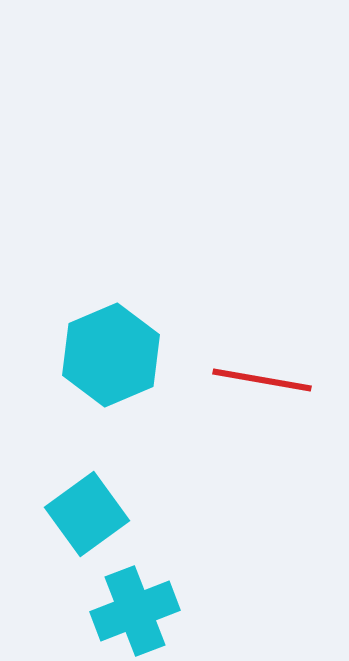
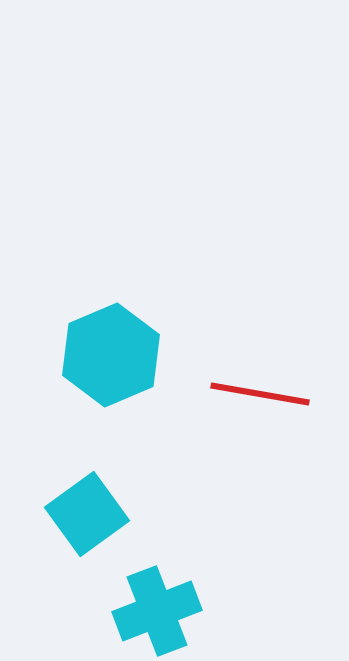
red line: moved 2 px left, 14 px down
cyan cross: moved 22 px right
